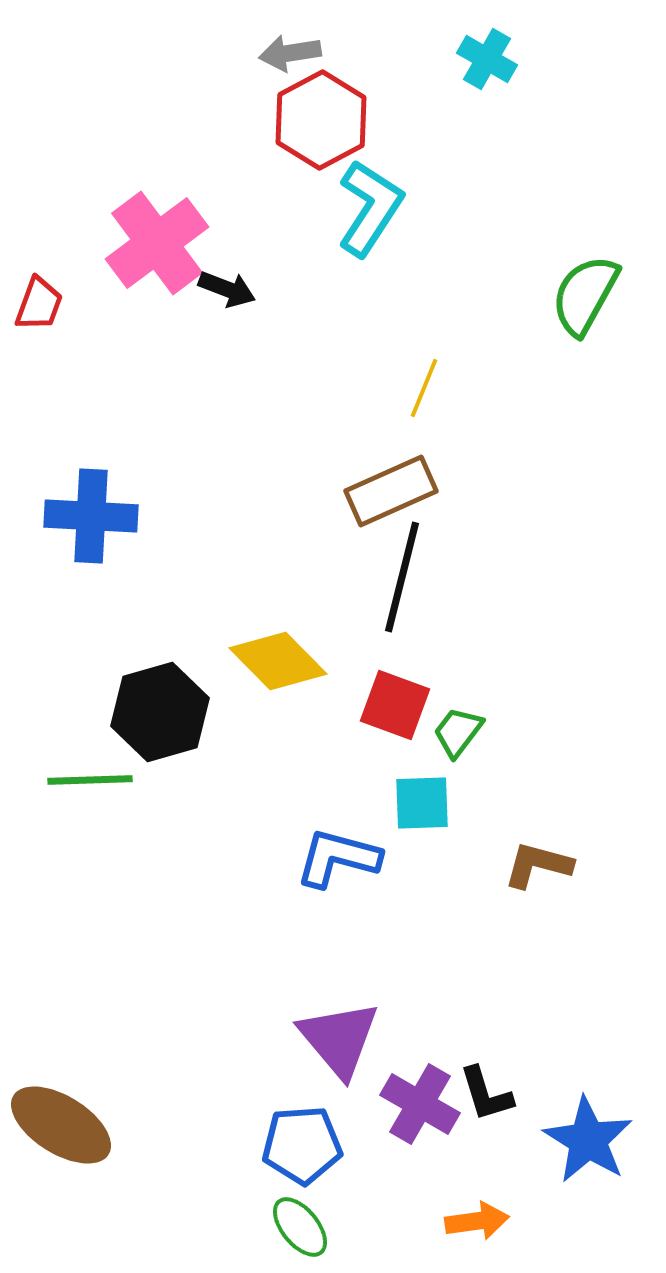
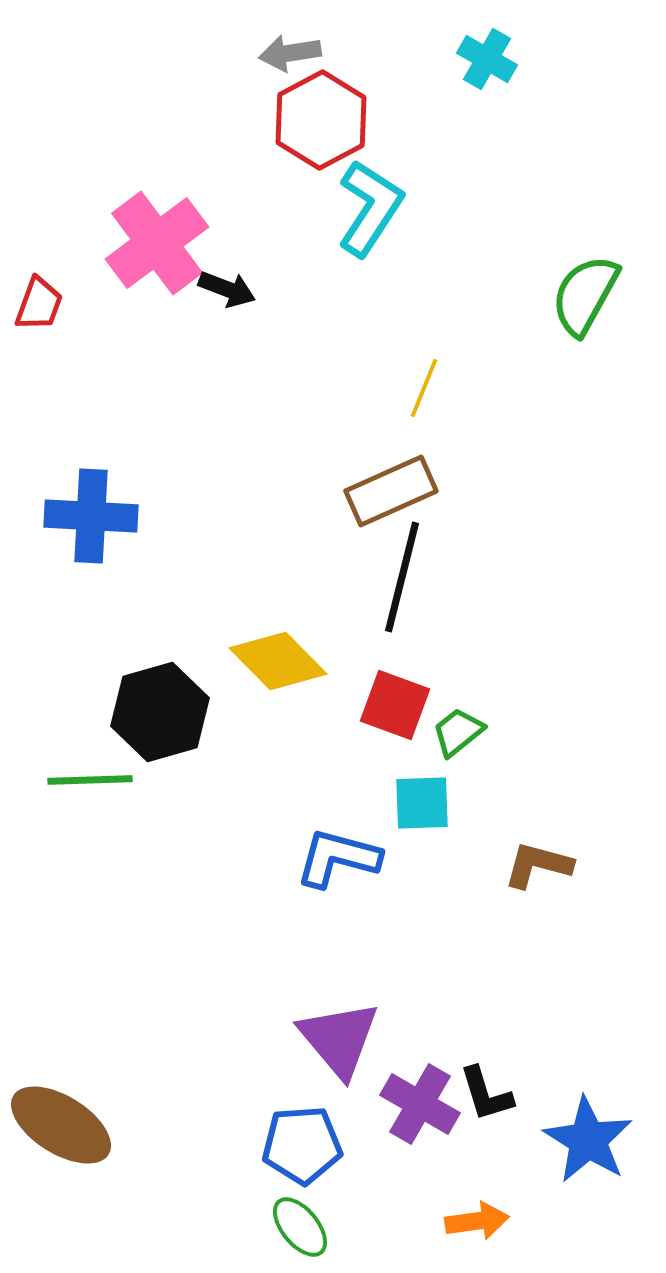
green trapezoid: rotated 14 degrees clockwise
